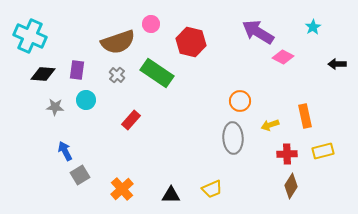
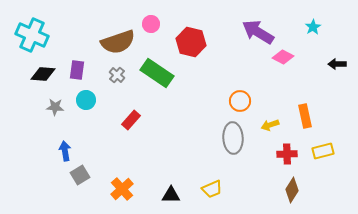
cyan cross: moved 2 px right, 1 px up
blue arrow: rotated 18 degrees clockwise
brown diamond: moved 1 px right, 4 px down
